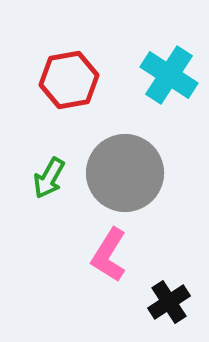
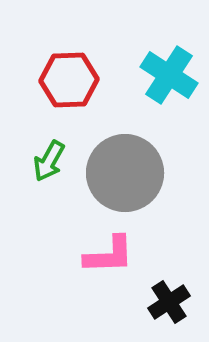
red hexagon: rotated 8 degrees clockwise
green arrow: moved 17 px up
pink L-shape: rotated 124 degrees counterclockwise
